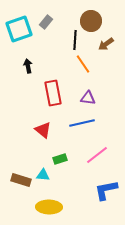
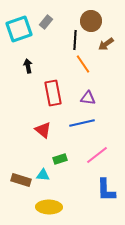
blue L-shape: rotated 80 degrees counterclockwise
